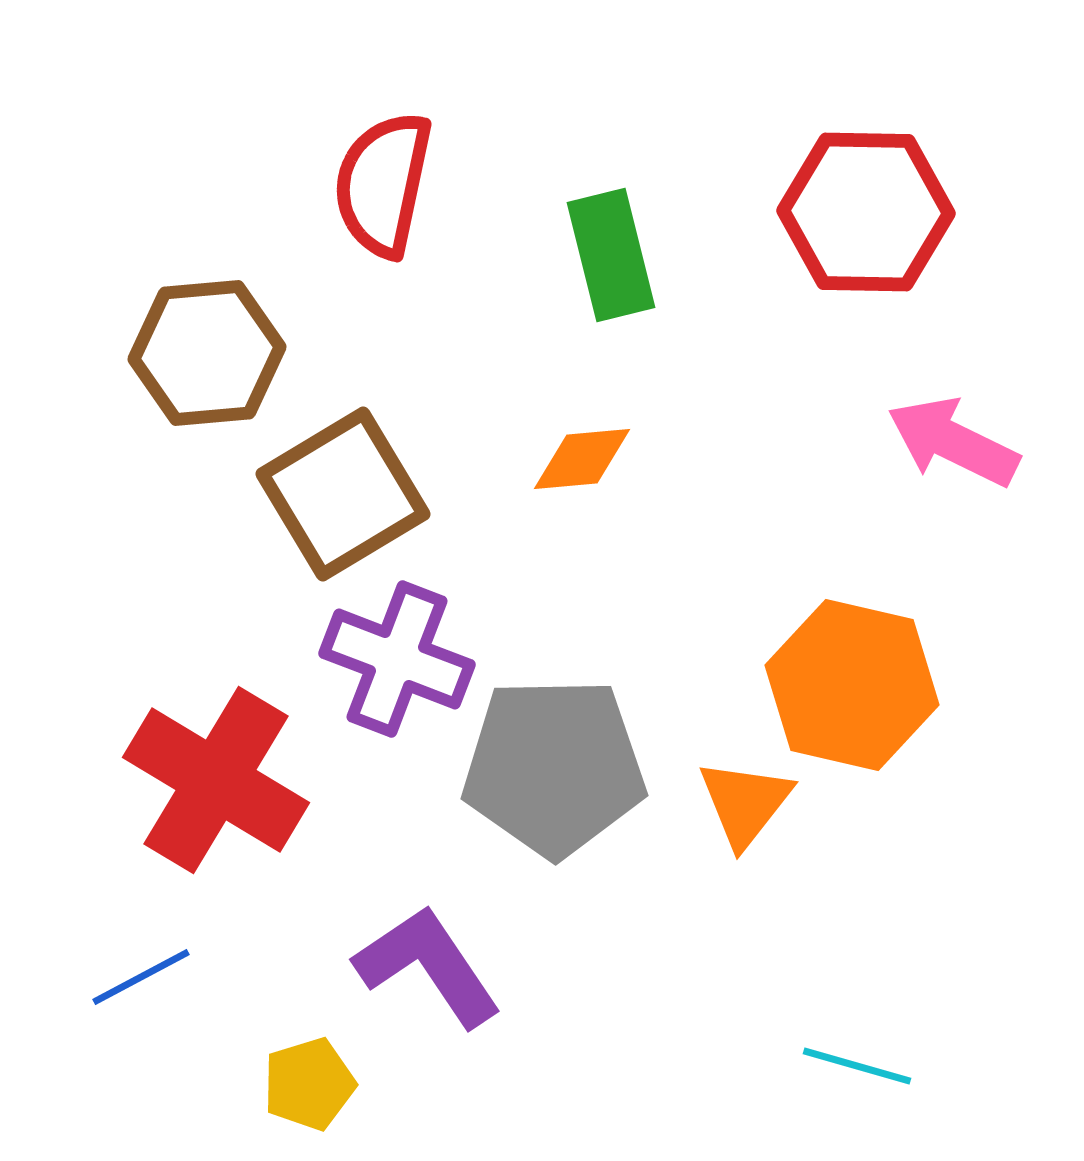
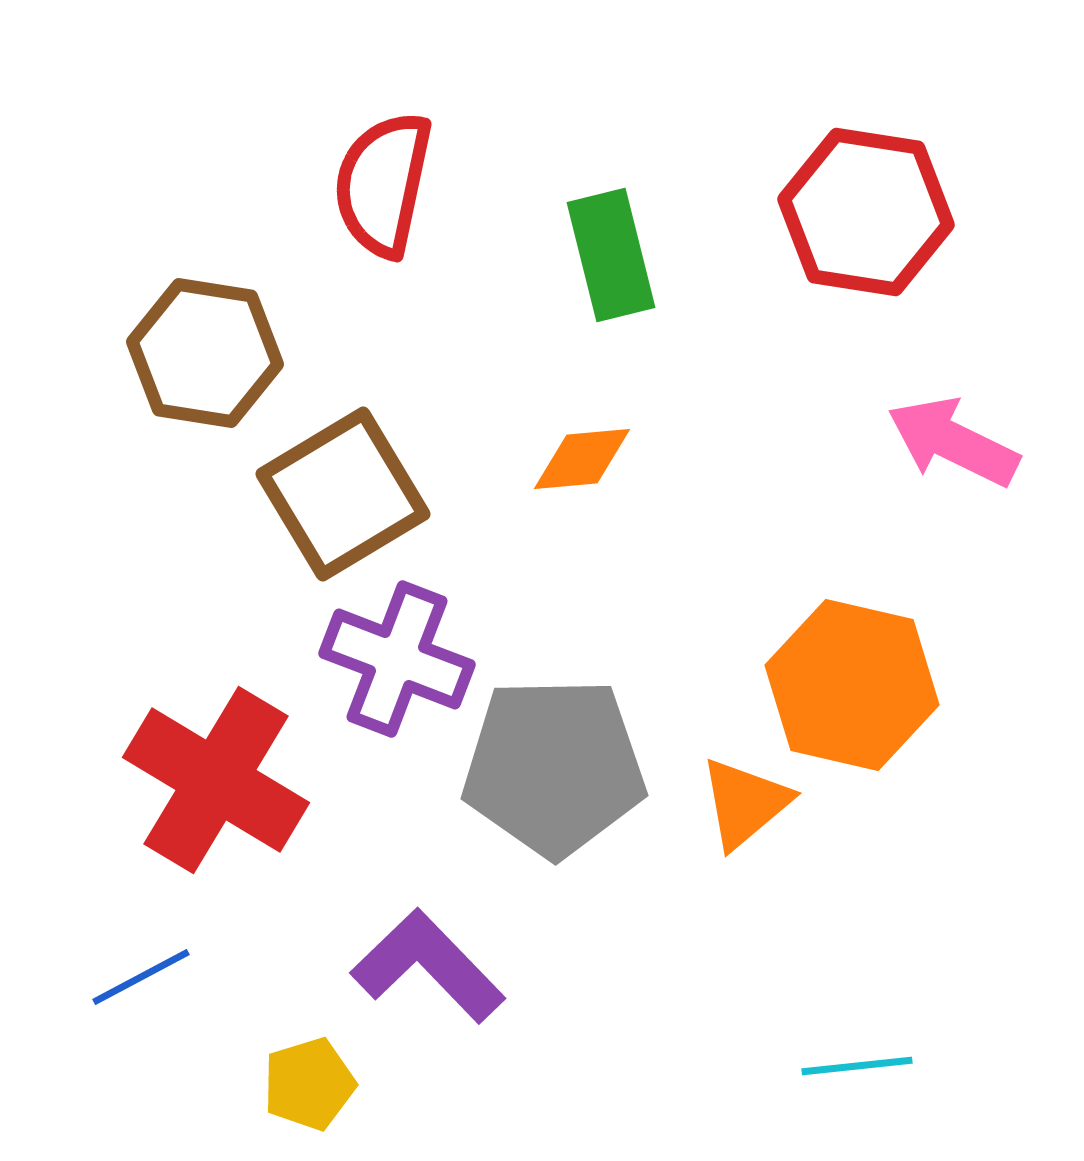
red hexagon: rotated 8 degrees clockwise
brown hexagon: moved 2 px left; rotated 14 degrees clockwise
orange triangle: rotated 12 degrees clockwise
purple L-shape: rotated 10 degrees counterclockwise
cyan line: rotated 22 degrees counterclockwise
